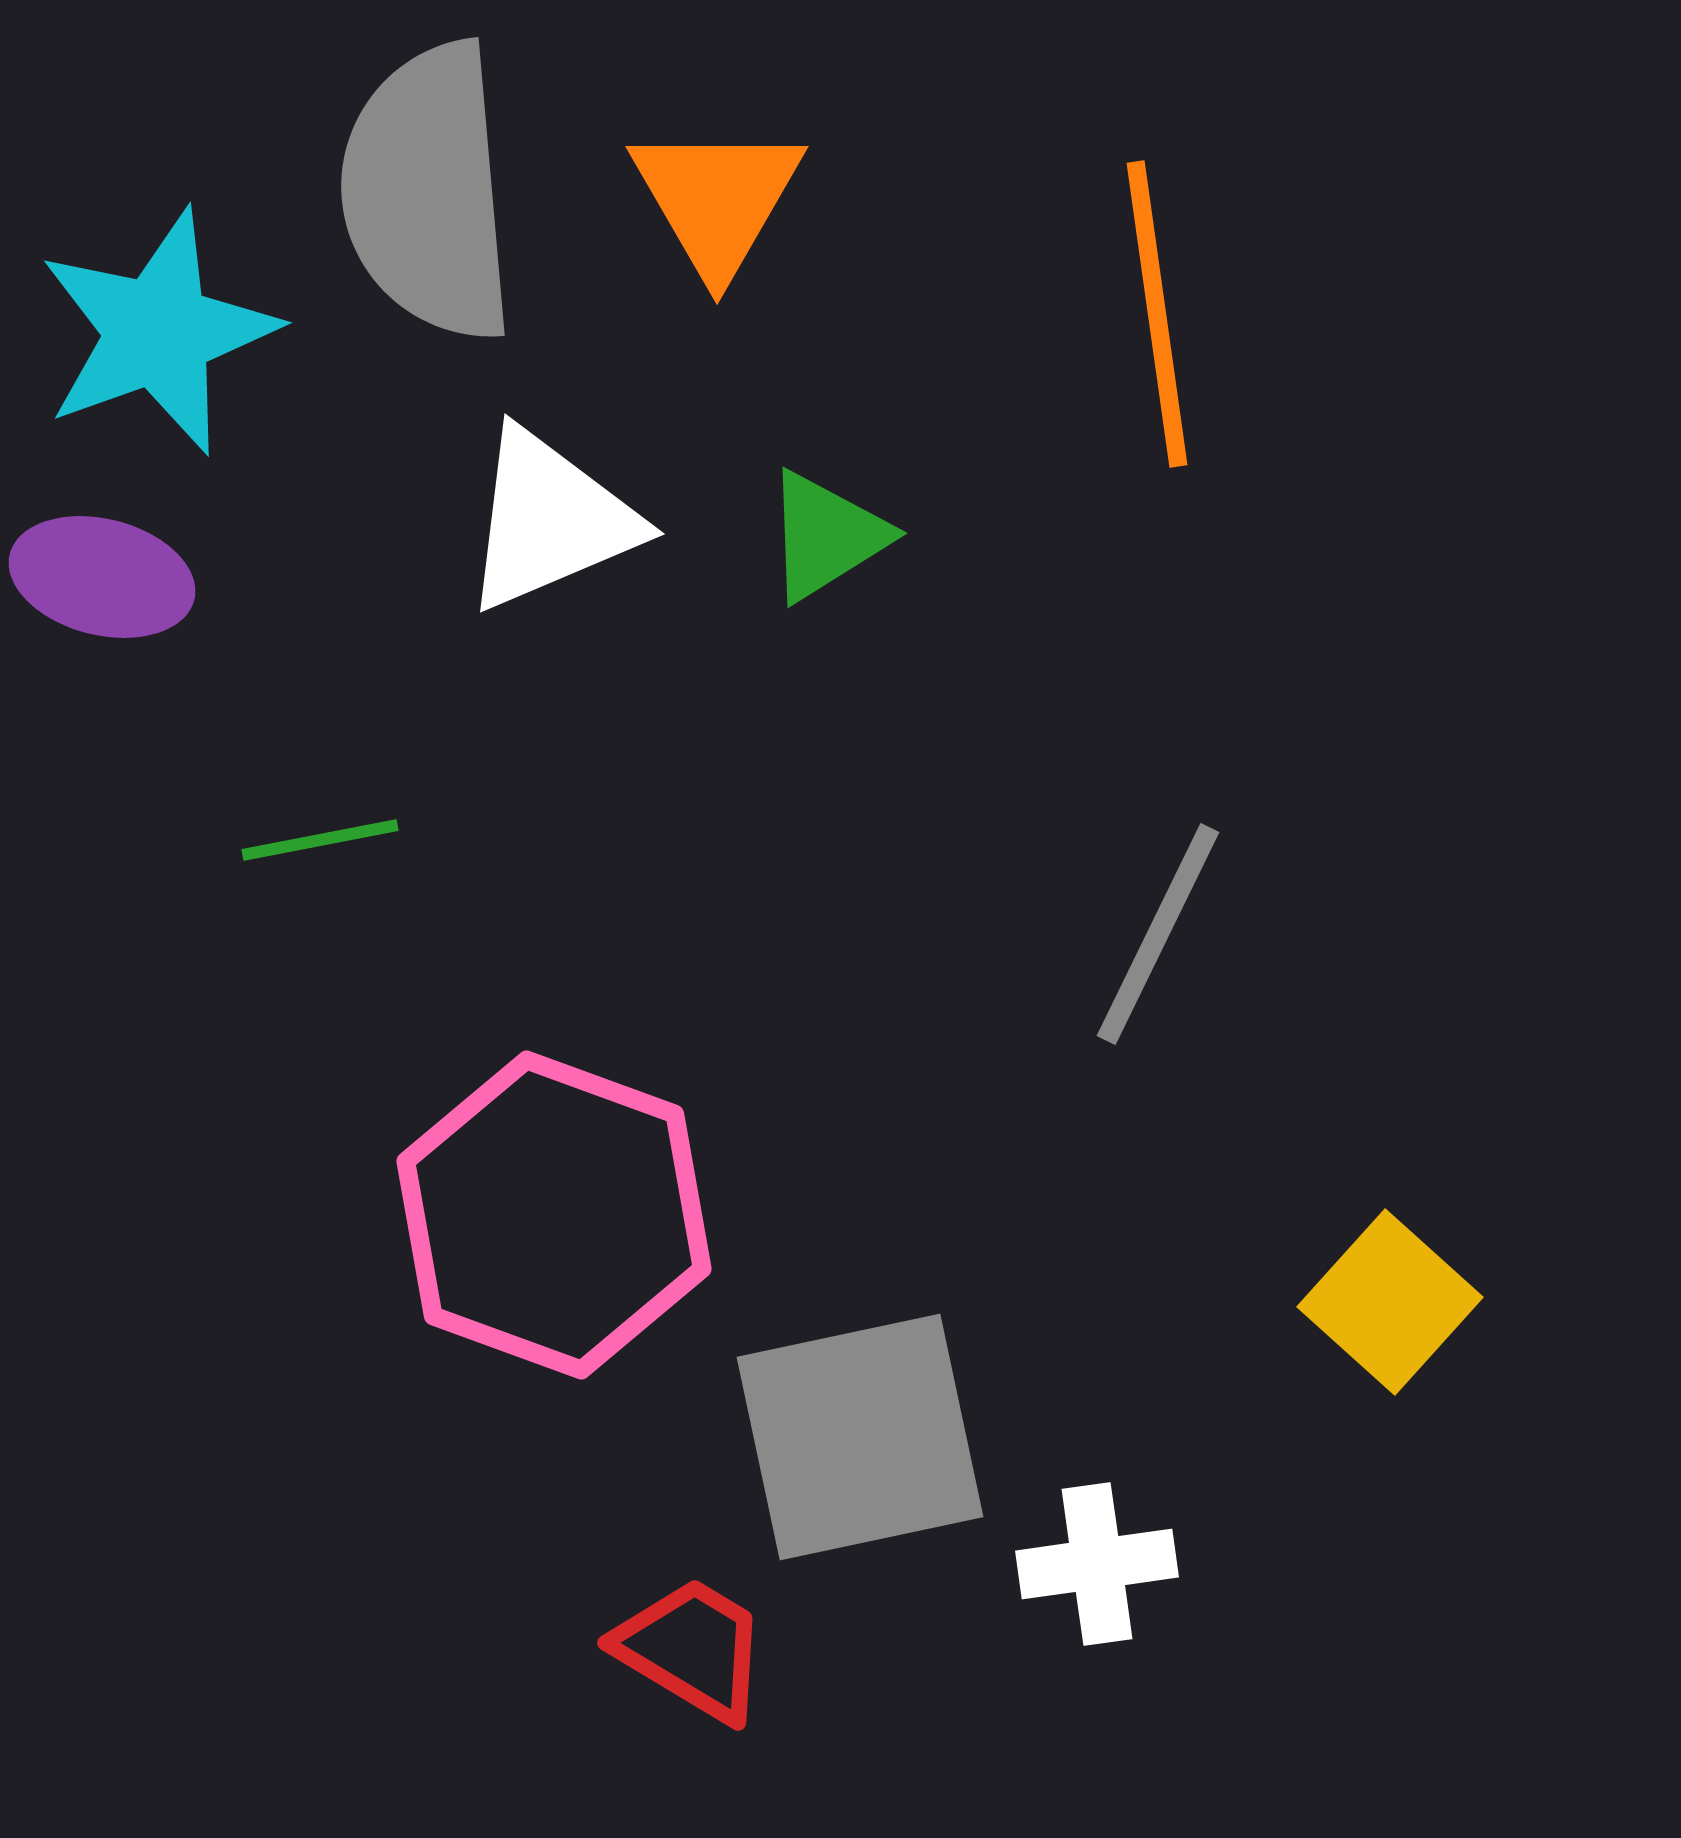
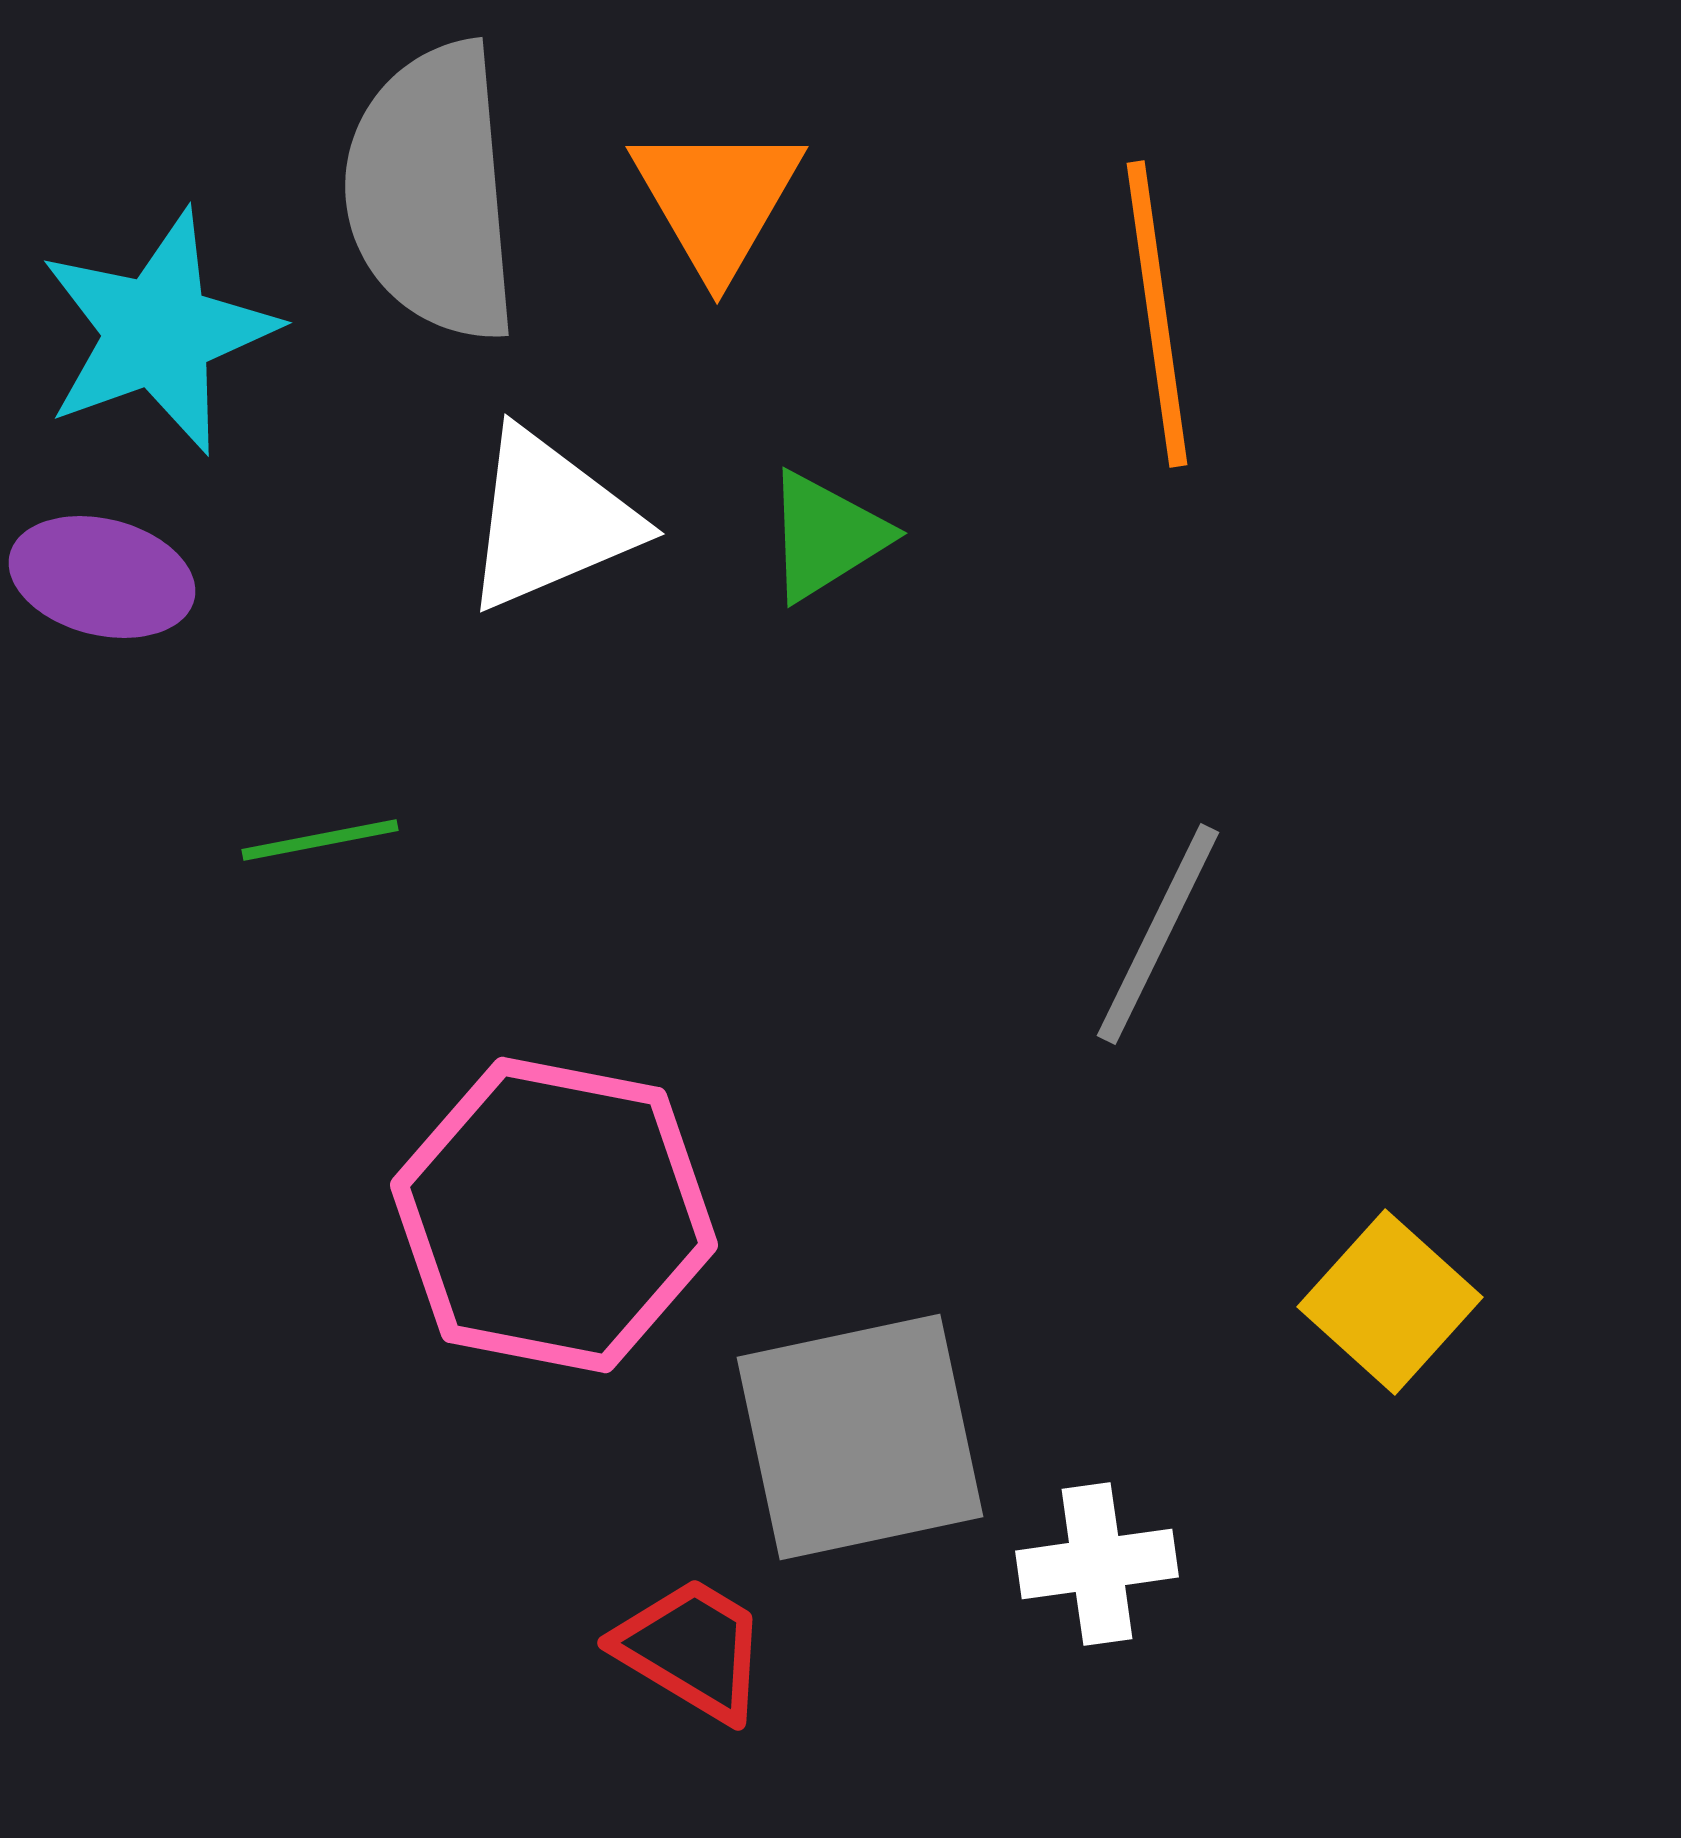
gray semicircle: moved 4 px right
pink hexagon: rotated 9 degrees counterclockwise
